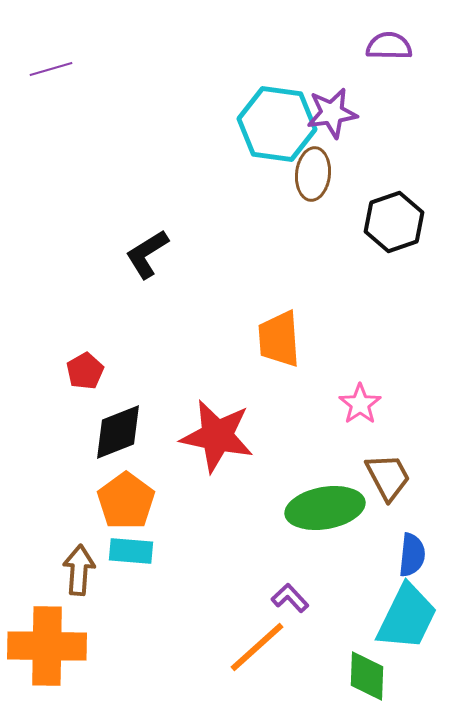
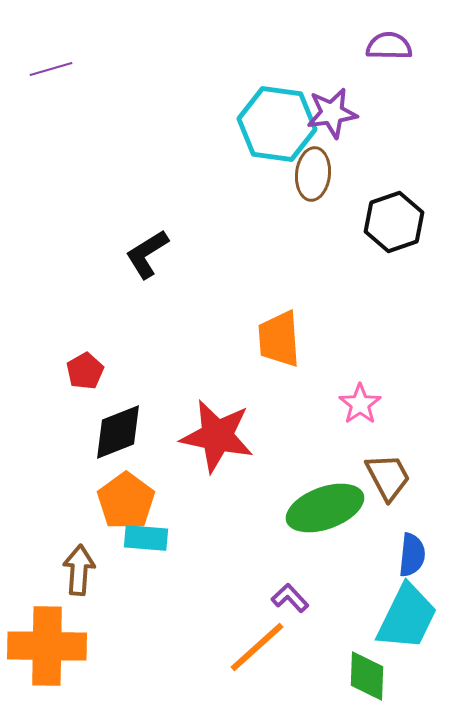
green ellipse: rotated 10 degrees counterclockwise
cyan rectangle: moved 15 px right, 13 px up
